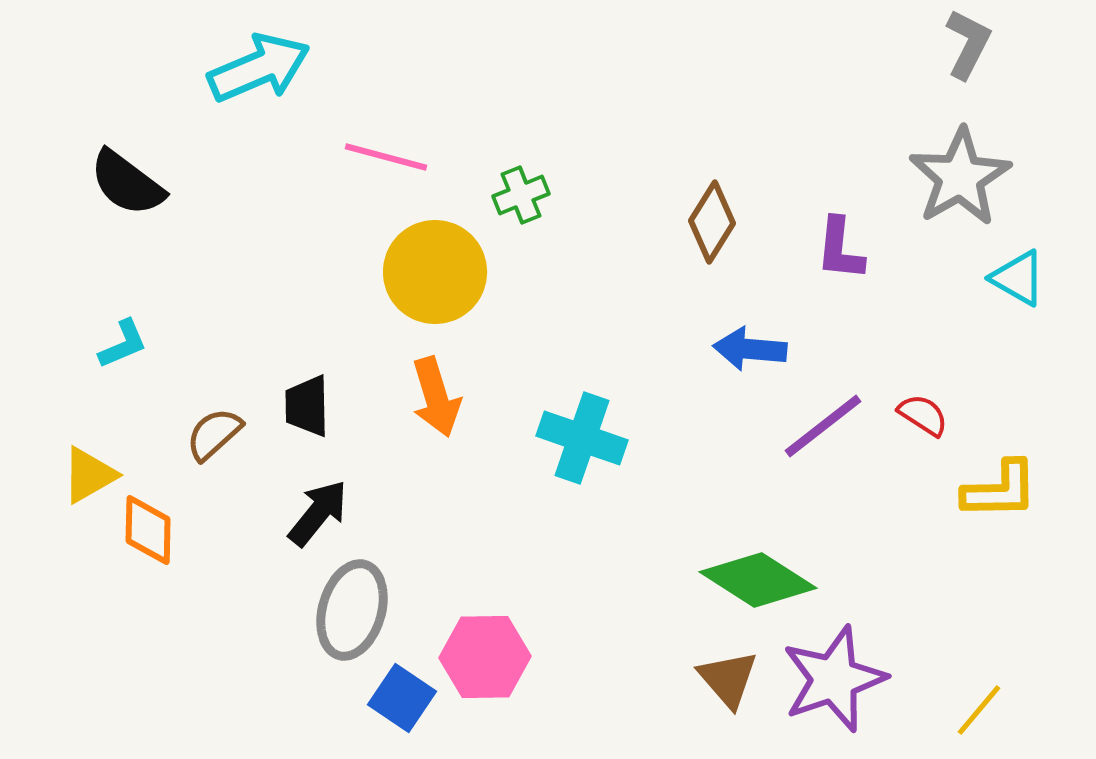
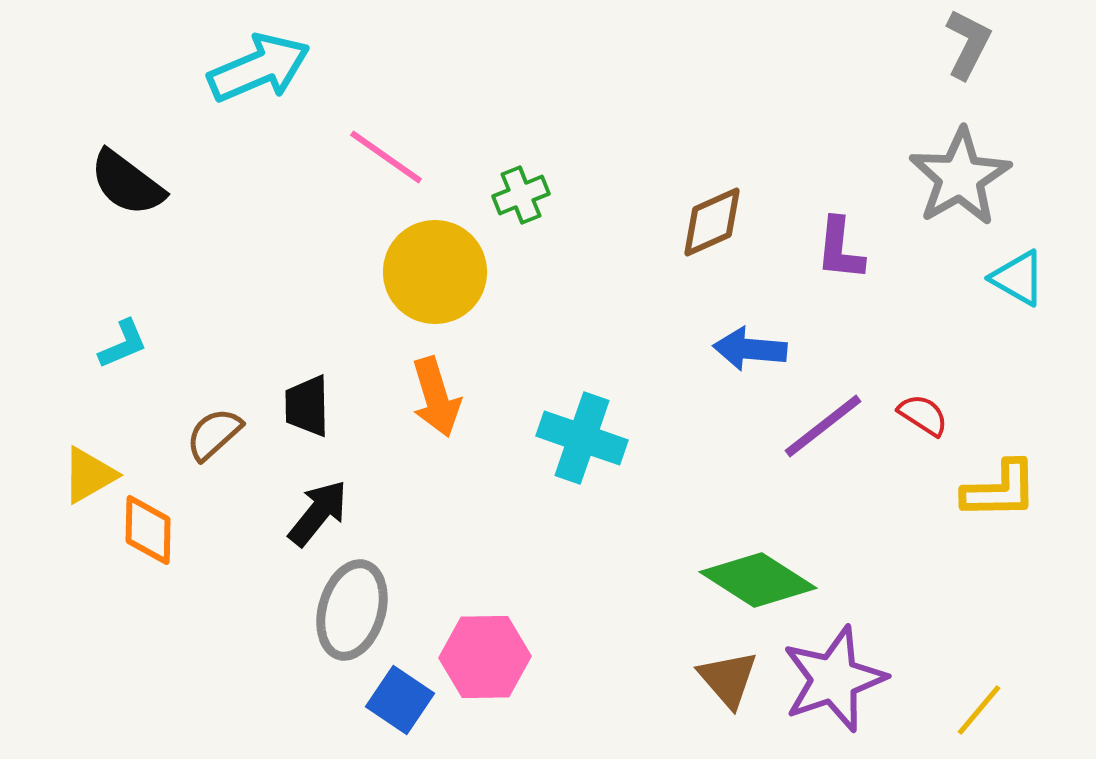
pink line: rotated 20 degrees clockwise
brown diamond: rotated 34 degrees clockwise
blue square: moved 2 px left, 2 px down
